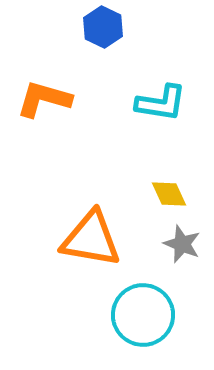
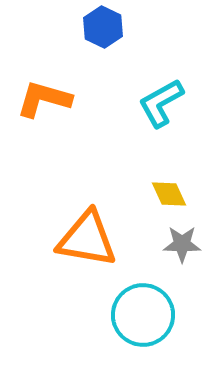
cyan L-shape: rotated 142 degrees clockwise
orange triangle: moved 4 px left
gray star: rotated 21 degrees counterclockwise
